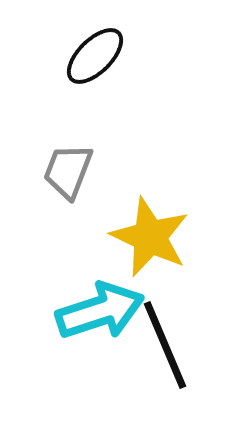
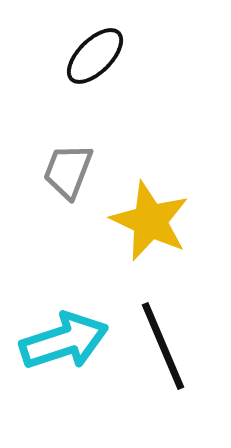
yellow star: moved 16 px up
cyan arrow: moved 36 px left, 30 px down
black line: moved 2 px left, 1 px down
